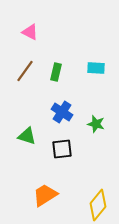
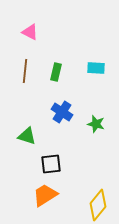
brown line: rotated 30 degrees counterclockwise
black square: moved 11 px left, 15 px down
